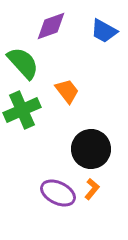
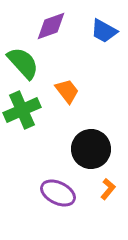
orange L-shape: moved 16 px right
